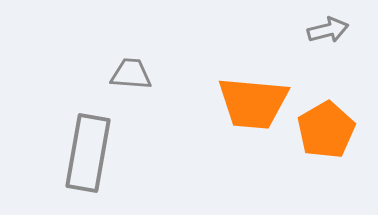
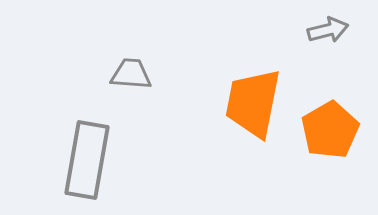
orange trapezoid: rotated 96 degrees clockwise
orange pentagon: moved 4 px right
gray rectangle: moved 1 px left, 7 px down
